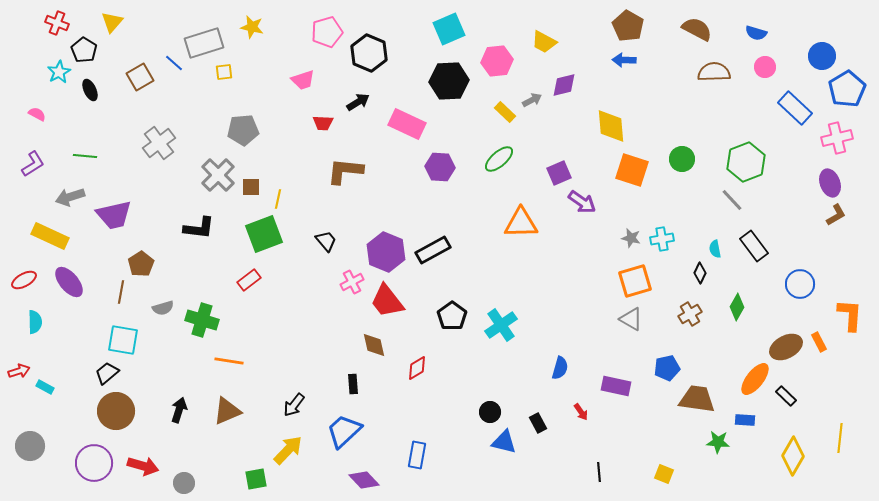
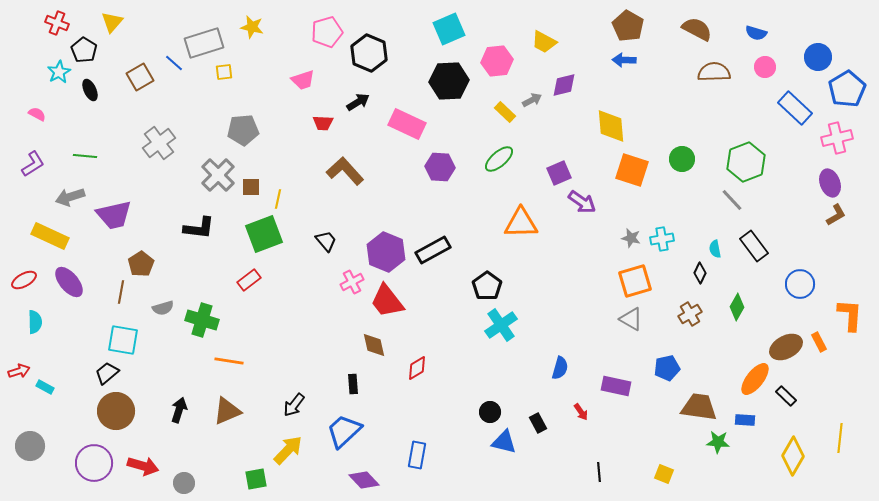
blue circle at (822, 56): moved 4 px left, 1 px down
brown L-shape at (345, 171): rotated 42 degrees clockwise
black pentagon at (452, 316): moved 35 px right, 30 px up
brown trapezoid at (697, 399): moved 2 px right, 8 px down
